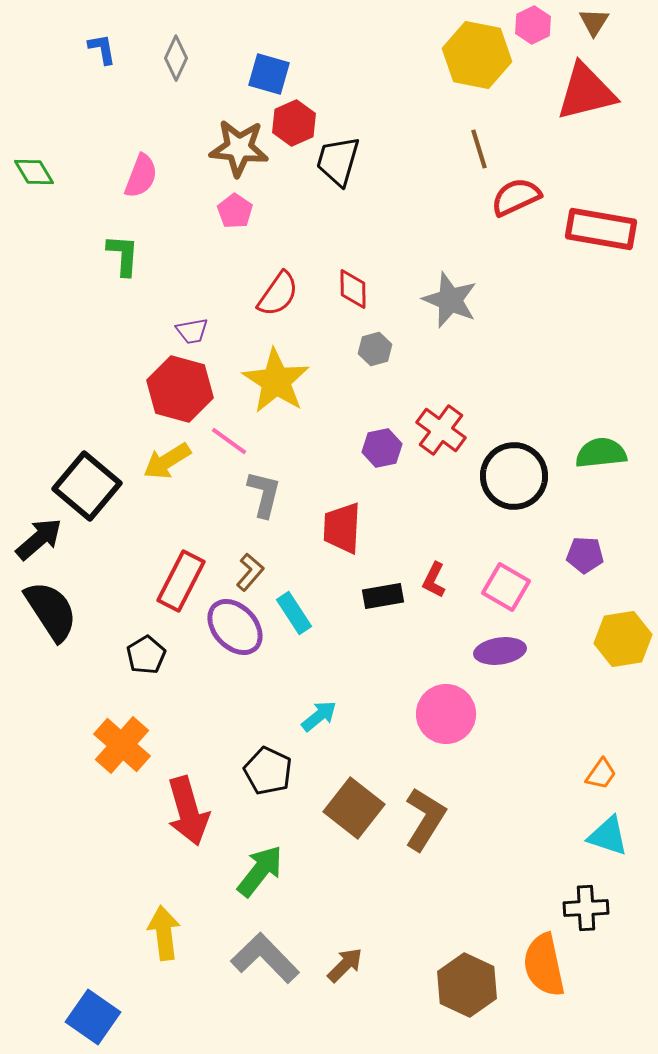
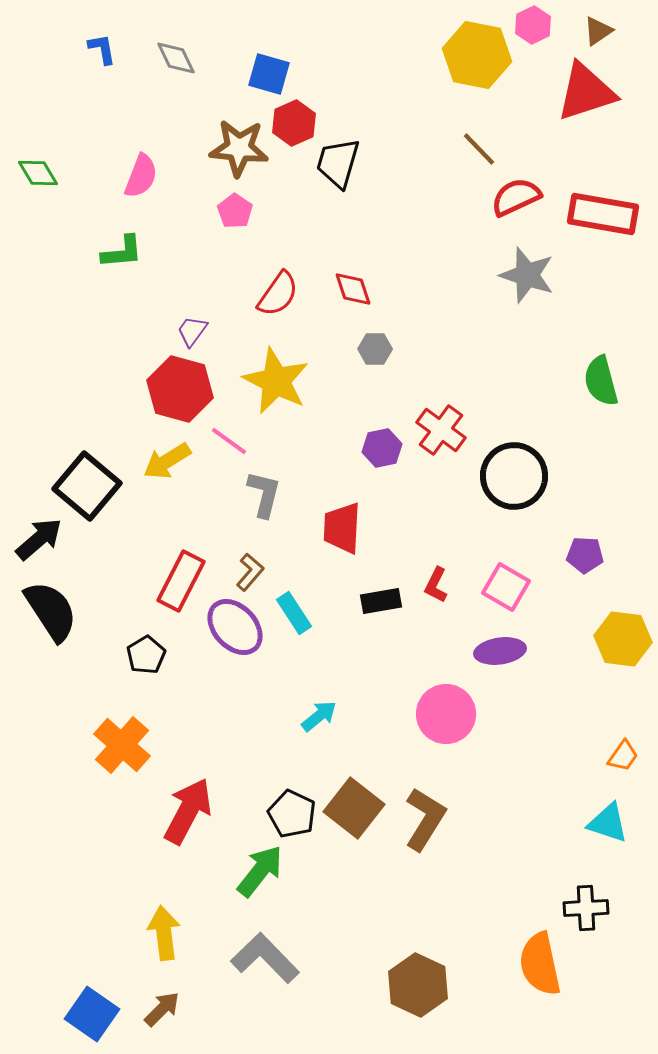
brown triangle at (594, 22): moved 4 px right, 9 px down; rotated 24 degrees clockwise
gray diamond at (176, 58): rotated 51 degrees counterclockwise
red triangle at (586, 92): rotated 4 degrees counterclockwise
brown line at (479, 149): rotated 27 degrees counterclockwise
black trapezoid at (338, 161): moved 2 px down
green diamond at (34, 172): moved 4 px right, 1 px down
red rectangle at (601, 229): moved 2 px right, 15 px up
green L-shape at (123, 255): moved 1 px left, 3 px up; rotated 81 degrees clockwise
red diamond at (353, 289): rotated 18 degrees counterclockwise
gray star at (450, 300): moved 77 px right, 25 px up; rotated 4 degrees counterclockwise
purple trapezoid at (192, 331): rotated 136 degrees clockwise
gray hexagon at (375, 349): rotated 16 degrees clockwise
yellow star at (276, 381): rotated 6 degrees counterclockwise
green semicircle at (601, 453): moved 72 px up; rotated 99 degrees counterclockwise
red L-shape at (434, 580): moved 2 px right, 5 px down
black rectangle at (383, 596): moved 2 px left, 5 px down
yellow hexagon at (623, 639): rotated 16 degrees clockwise
black pentagon at (268, 771): moved 24 px right, 43 px down
orange trapezoid at (601, 774): moved 22 px right, 18 px up
red arrow at (188, 811): rotated 136 degrees counterclockwise
cyan triangle at (608, 836): moved 13 px up
brown arrow at (345, 965): moved 183 px left, 44 px down
orange semicircle at (544, 965): moved 4 px left, 1 px up
brown hexagon at (467, 985): moved 49 px left
blue square at (93, 1017): moved 1 px left, 3 px up
